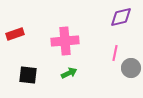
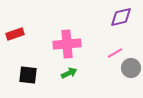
pink cross: moved 2 px right, 3 px down
pink line: rotated 49 degrees clockwise
